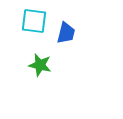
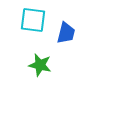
cyan square: moved 1 px left, 1 px up
